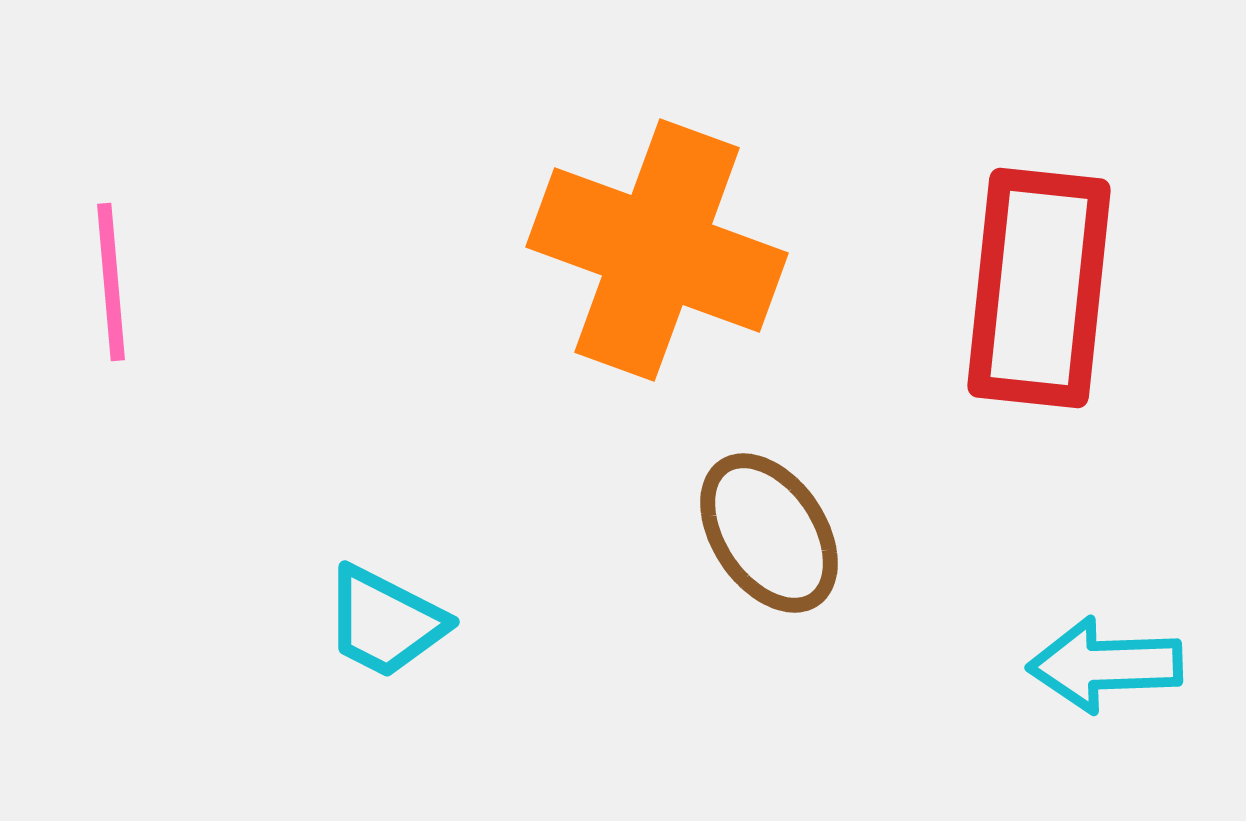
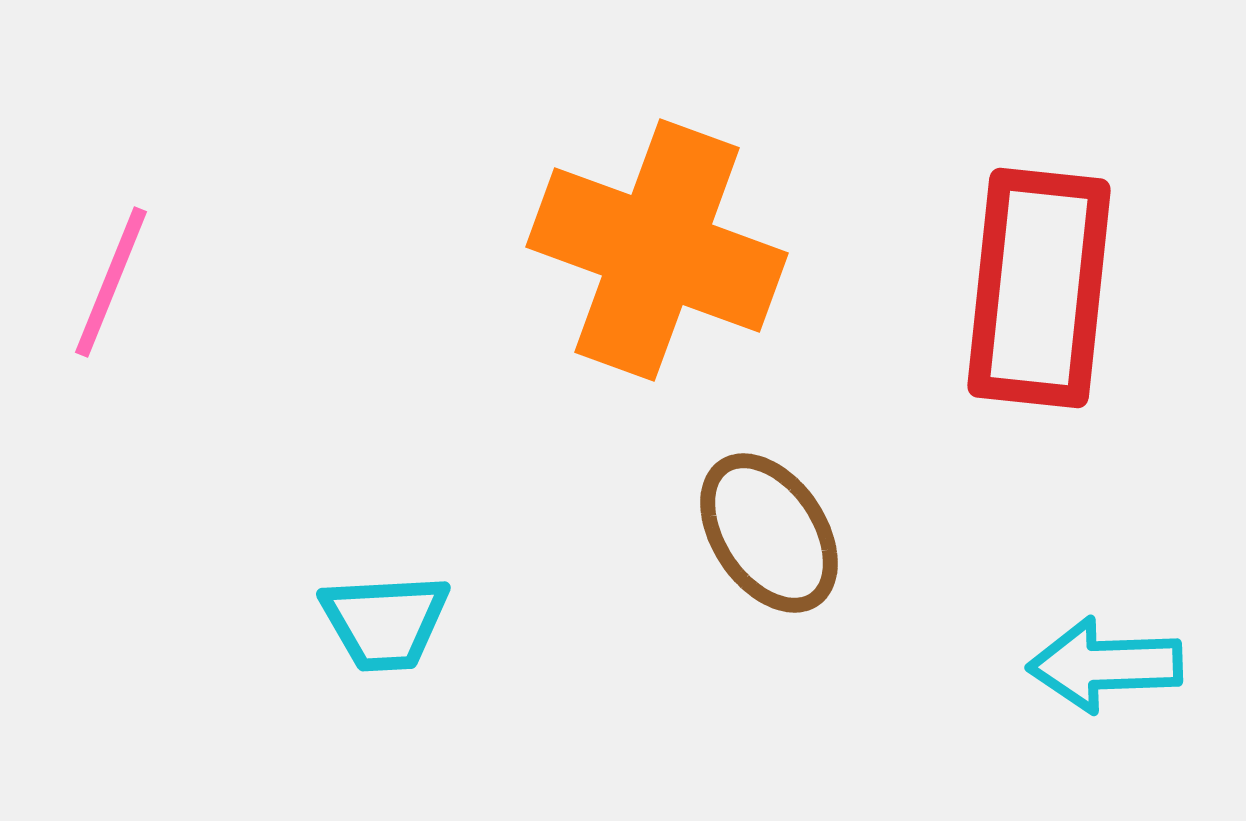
pink line: rotated 27 degrees clockwise
cyan trapezoid: rotated 30 degrees counterclockwise
